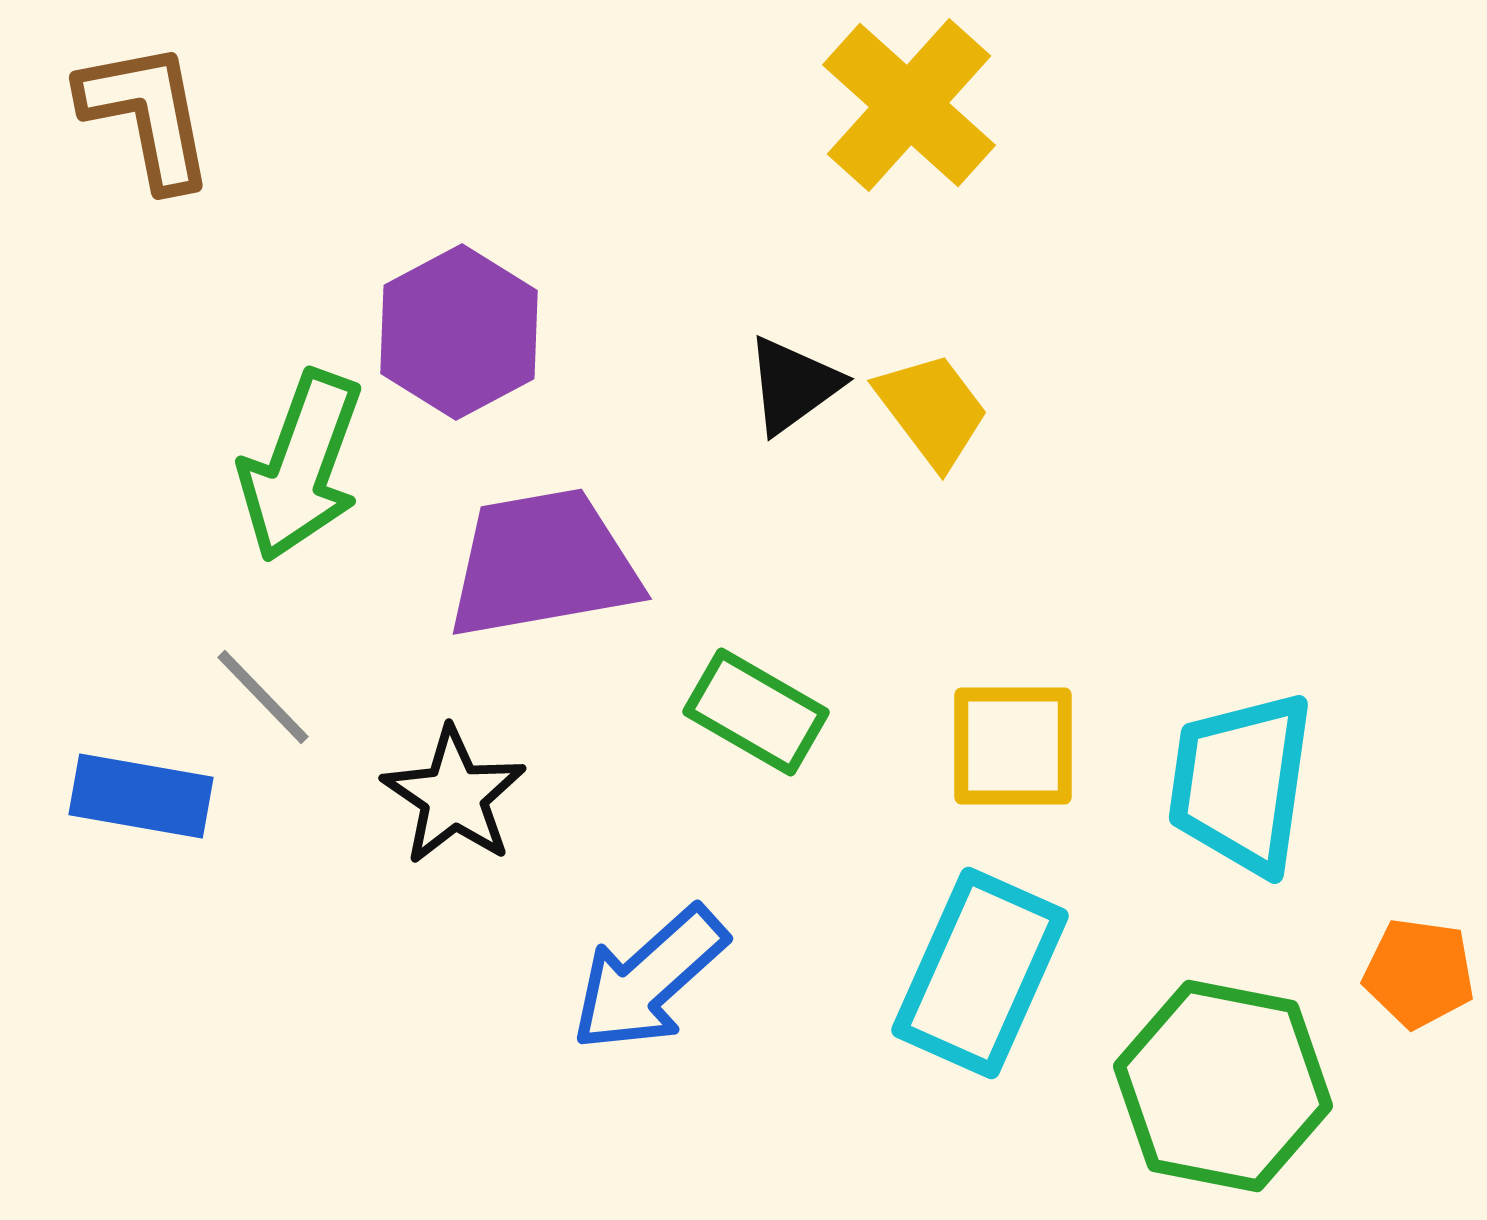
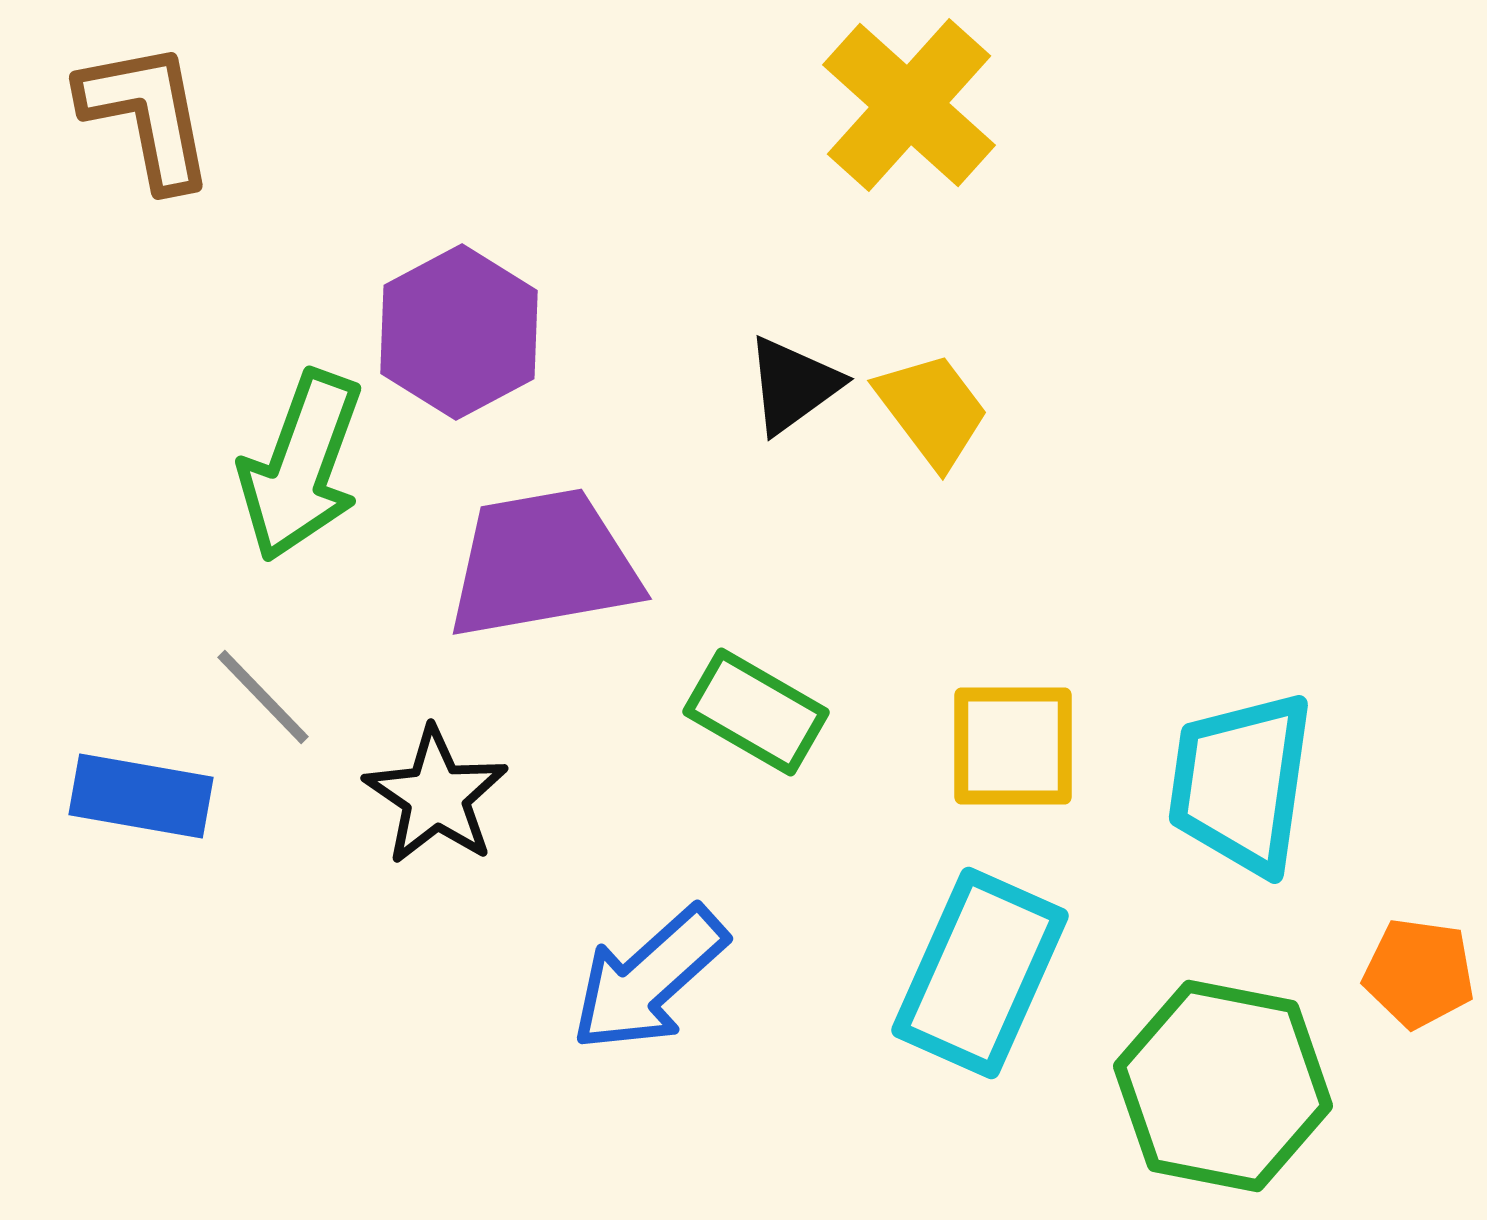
black star: moved 18 px left
